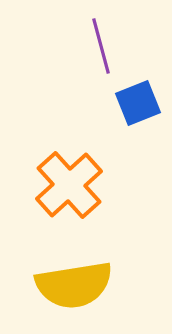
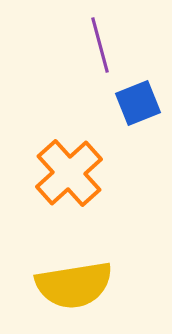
purple line: moved 1 px left, 1 px up
orange cross: moved 12 px up
